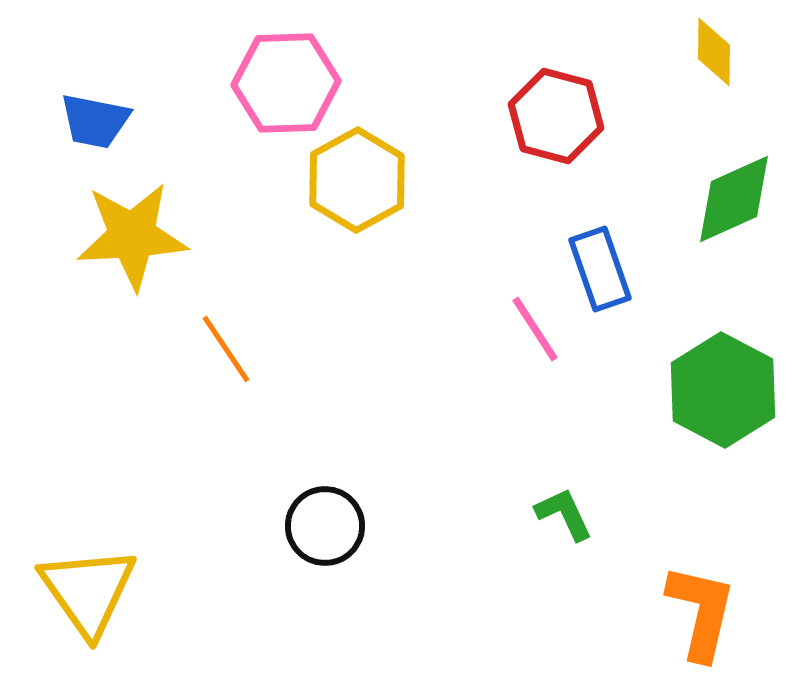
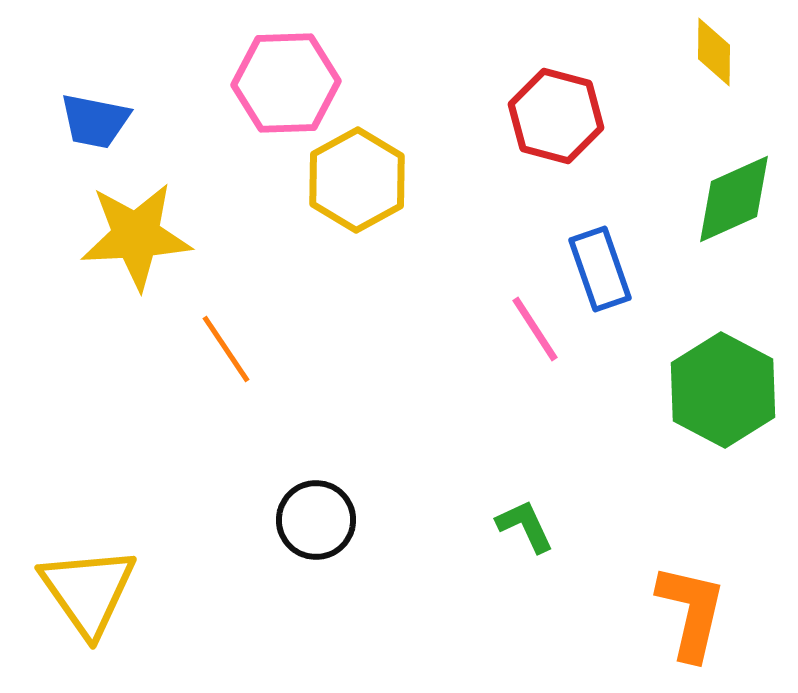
yellow star: moved 4 px right
green L-shape: moved 39 px left, 12 px down
black circle: moved 9 px left, 6 px up
orange L-shape: moved 10 px left
